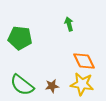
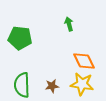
green semicircle: rotated 50 degrees clockwise
